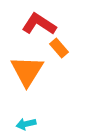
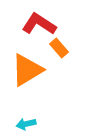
orange triangle: moved 1 px up; rotated 27 degrees clockwise
